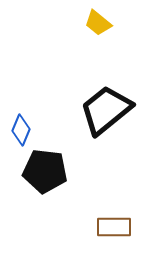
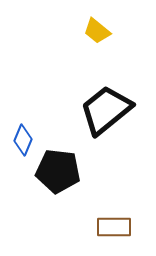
yellow trapezoid: moved 1 px left, 8 px down
blue diamond: moved 2 px right, 10 px down
black pentagon: moved 13 px right
